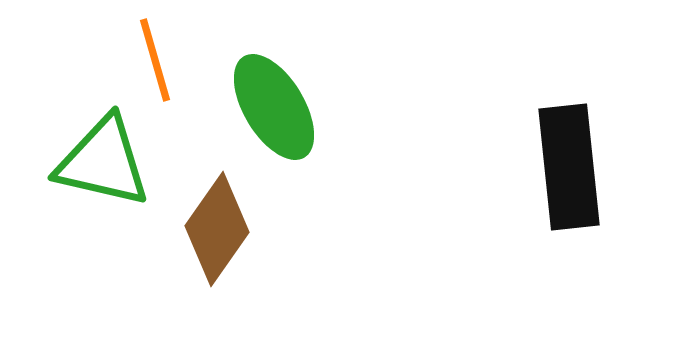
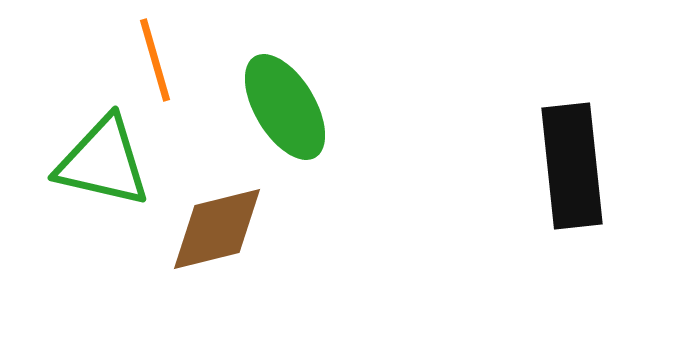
green ellipse: moved 11 px right
black rectangle: moved 3 px right, 1 px up
brown diamond: rotated 41 degrees clockwise
